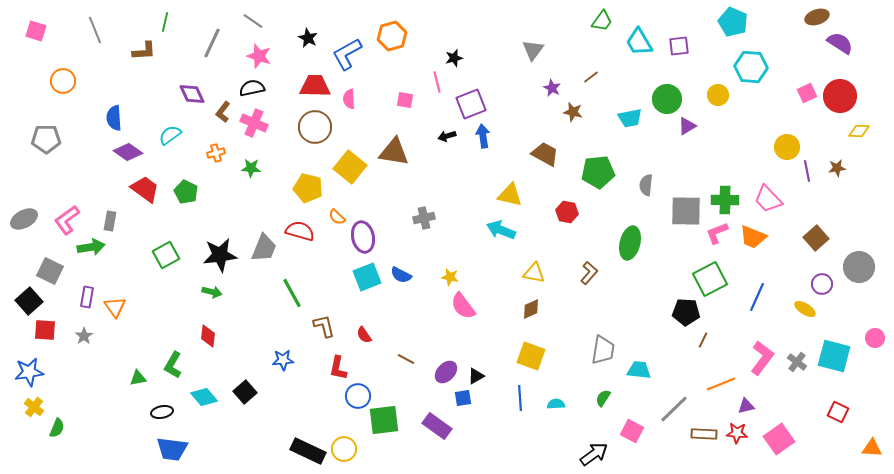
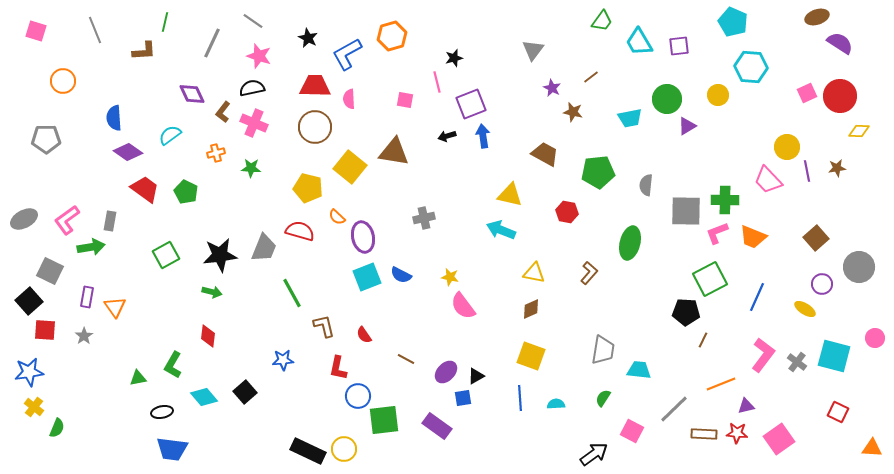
pink trapezoid at (768, 199): moved 19 px up
pink L-shape at (762, 358): moved 1 px right, 3 px up
